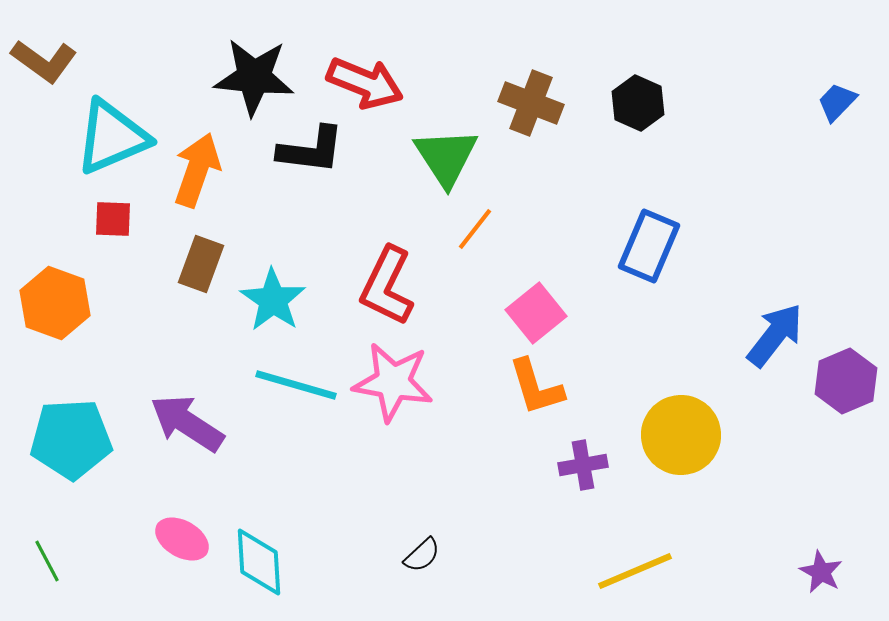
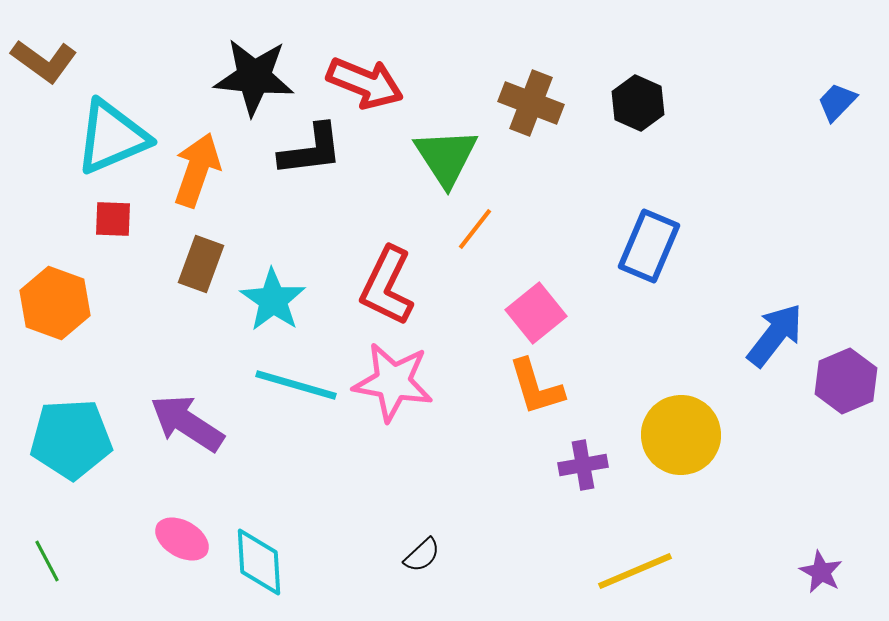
black L-shape: rotated 14 degrees counterclockwise
